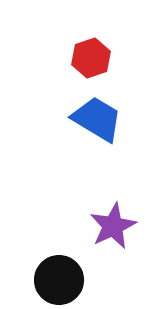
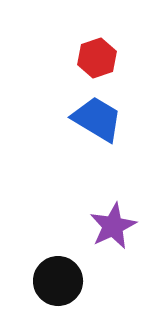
red hexagon: moved 6 px right
black circle: moved 1 px left, 1 px down
